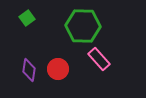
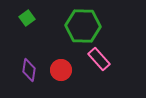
red circle: moved 3 px right, 1 px down
